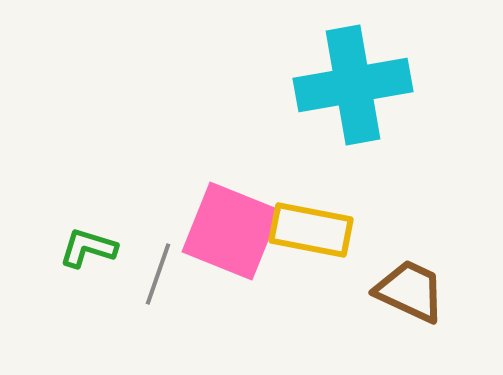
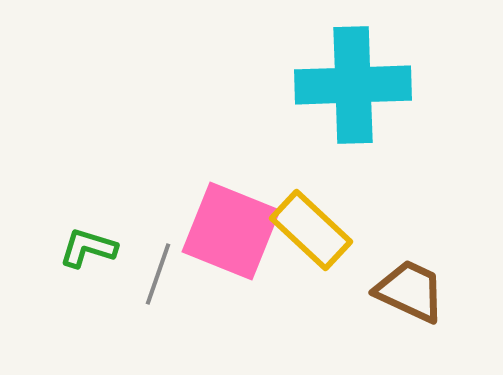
cyan cross: rotated 8 degrees clockwise
yellow rectangle: rotated 32 degrees clockwise
